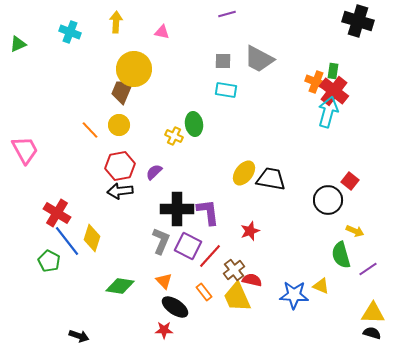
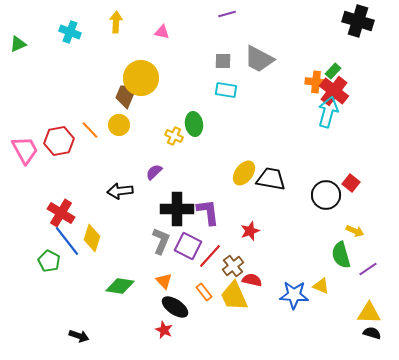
yellow circle at (134, 69): moved 7 px right, 9 px down
green rectangle at (333, 71): rotated 35 degrees clockwise
orange cross at (316, 82): rotated 15 degrees counterclockwise
brown trapezoid at (122, 91): moved 4 px right, 4 px down
red hexagon at (120, 166): moved 61 px left, 25 px up
red square at (350, 181): moved 1 px right, 2 px down
black circle at (328, 200): moved 2 px left, 5 px up
red cross at (57, 213): moved 4 px right
brown cross at (234, 270): moved 1 px left, 4 px up
yellow trapezoid at (237, 297): moved 3 px left, 1 px up
yellow triangle at (373, 313): moved 4 px left
red star at (164, 330): rotated 24 degrees clockwise
